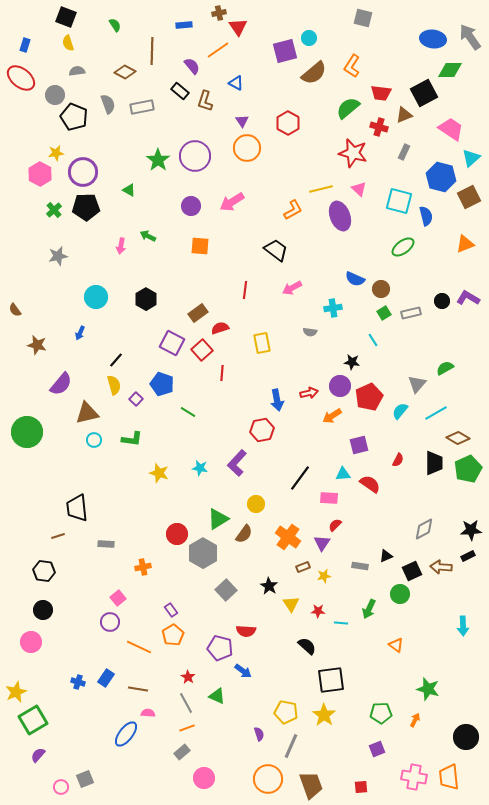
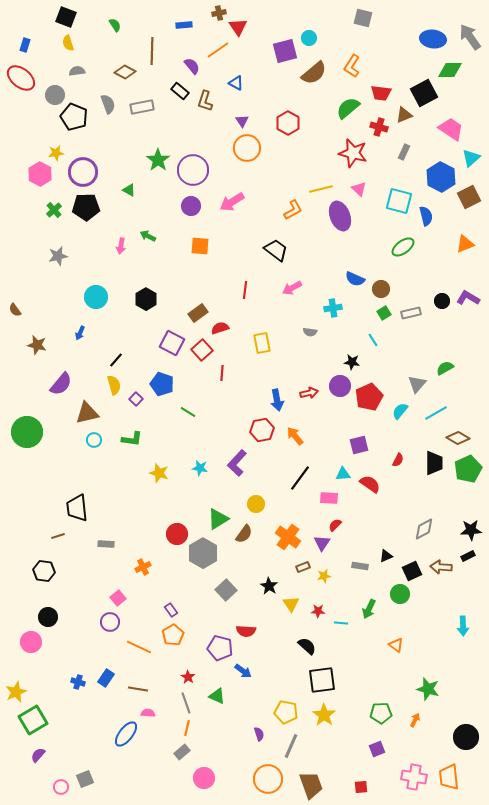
purple circle at (195, 156): moved 2 px left, 14 px down
blue hexagon at (441, 177): rotated 12 degrees clockwise
orange arrow at (332, 416): moved 37 px left, 20 px down; rotated 84 degrees clockwise
orange cross at (143, 567): rotated 14 degrees counterclockwise
black circle at (43, 610): moved 5 px right, 7 px down
black square at (331, 680): moved 9 px left
gray line at (186, 703): rotated 10 degrees clockwise
orange line at (187, 728): rotated 56 degrees counterclockwise
